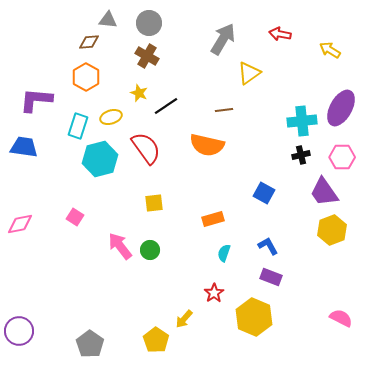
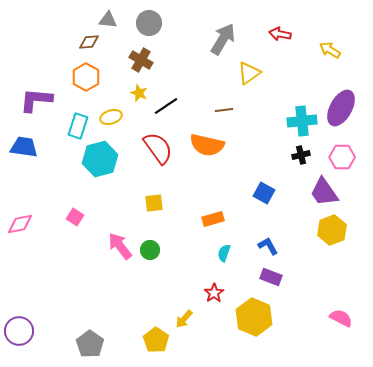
brown cross at (147, 56): moved 6 px left, 4 px down
red semicircle at (146, 148): moved 12 px right
